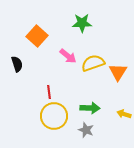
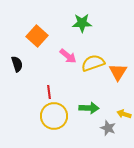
green arrow: moved 1 px left
gray star: moved 22 px right, 2 px up
